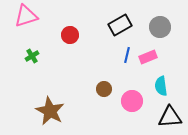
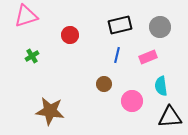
black rectangle: rotated 15 degrees clockwise
blue line: moved 10 px left
brown circle: moved 5 px up
brown star: rotated 20 degrees counterclockwise
